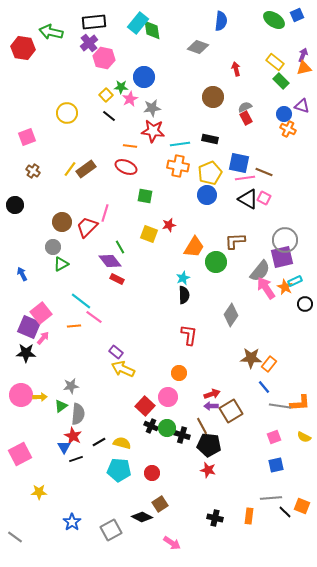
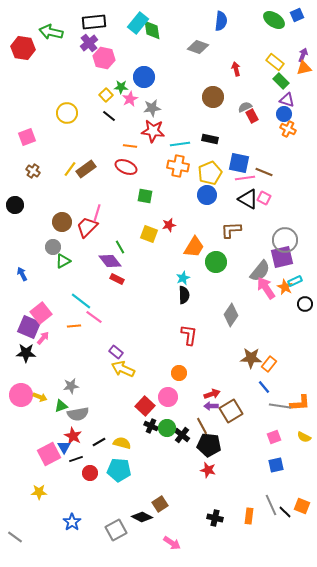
purple triangle at (302, 106): moved 15 px left, 6 px up
red rectangle at (246, 118): moved 6 px right, 2 px up
pink line at (105, 213): moved 8 px left
brown L-shape at (235, 241): moved 4 px left, 11 px up
green triangle at (61, 264): moved 2 px right, 3 px up
yellow arrow at (40, 397): rotated 24 degrees clockwise
green triangle at (61, 406): rotated 16 degrees clockwise
gray semicircle at (78, 414): rotated 75 degrees clockwise
black cross at (182, 435): rotated 21 degrees clockwise
pink square at (20, 454): moved 29 px right
red circle at (152, 473): moved 62 px left
gray line at (271, 498): moved 7 px down; rotated 70 degrees clockwise
gray square at (111, 530): moved 5 px right
